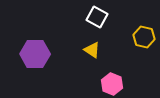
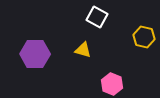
yellow triangle: moved 9 px left; rotated 18 degrees counterclockwise
